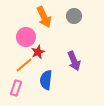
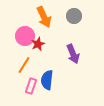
pink circle: moved 1 px left, 1 px up
red star: moved 8 px up
purple arrow: moved 1 px left, 7 px up
orange line: rotated 18 degrees counterclockwise
blue semicircle: moved 1 px right
pink rectangle: moved 15 px right, 2 px up
